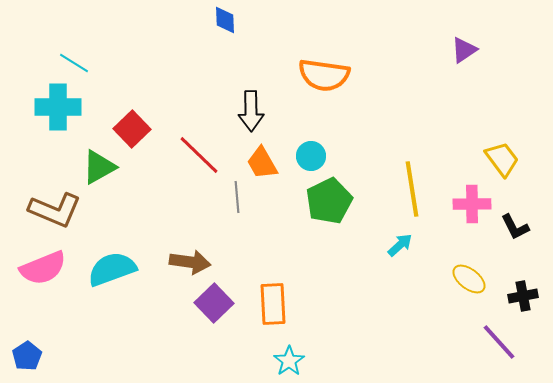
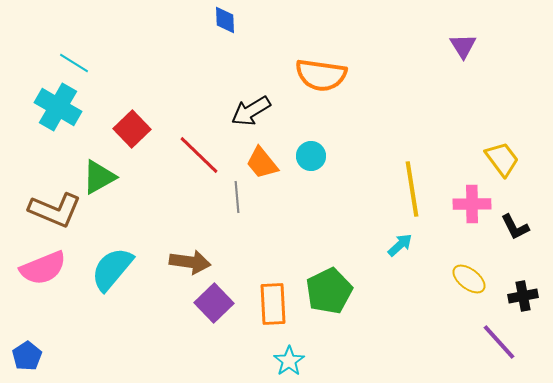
purple triangle: moved 1 px left, 4 px up; rotated 28 degrees counterclockwise
orange semicircle: moved 3 px left
cyan cross: rotated 30 degrees clockwise
black arrow: rotated 60 degrees clockwise
orange trapezoid: rotated 9 degrees counterclockwise
green triangle: moved 10 px down
green pentagon: moved 90 px down
cyan semicircle: rotated 30 degrees counterclockwise
